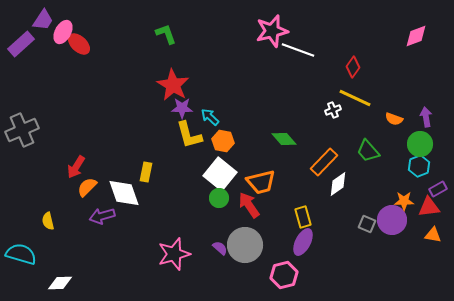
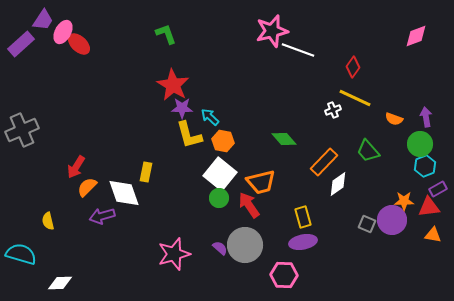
cyan hexagon at (419, 166): moved 6 px right
purple ellipse at (303, 242): rotated 52 degrees clockwise
pink hexagon at (284, 275): rotated 16 degrees clockwise
